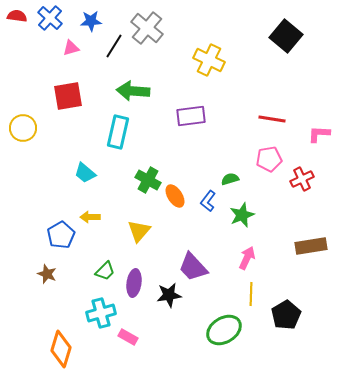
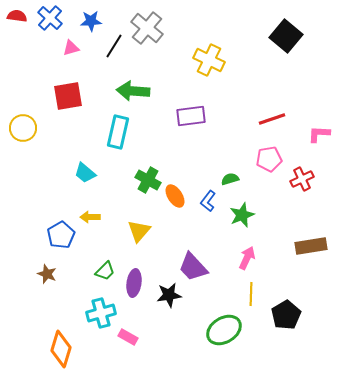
red line: rotated 28 degrees counterclockwise
